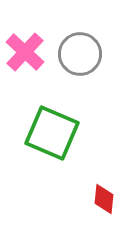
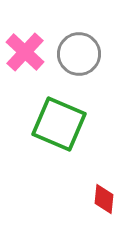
gray circle: moved 1 px left
green square: moved 7 px right, 9 px up
